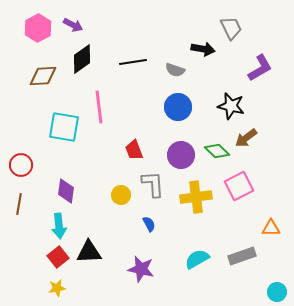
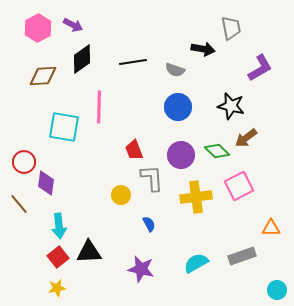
gray trapezoid: rotated 15 degrees clockwise
pink line: rotated 8 degrees clockwise
red circle: moved 3 px right, 3 px up
gray L-shape: moved 1 px left, 6 px up
purple diamond: moved 20 px left, 8 px up
brown line: rotated 50 degrees counterclockwise
cyan semicircle: moved 1 px left, 4 px down
cyan circle: moved 2 px up
